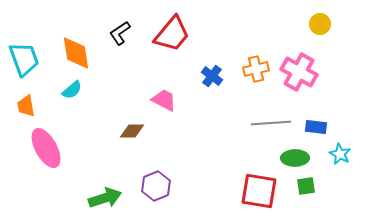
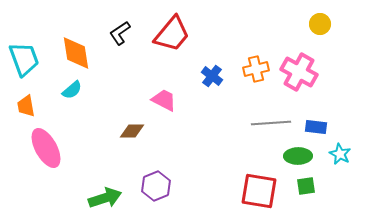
green ellipse: moved 3 px right, 2 px up
